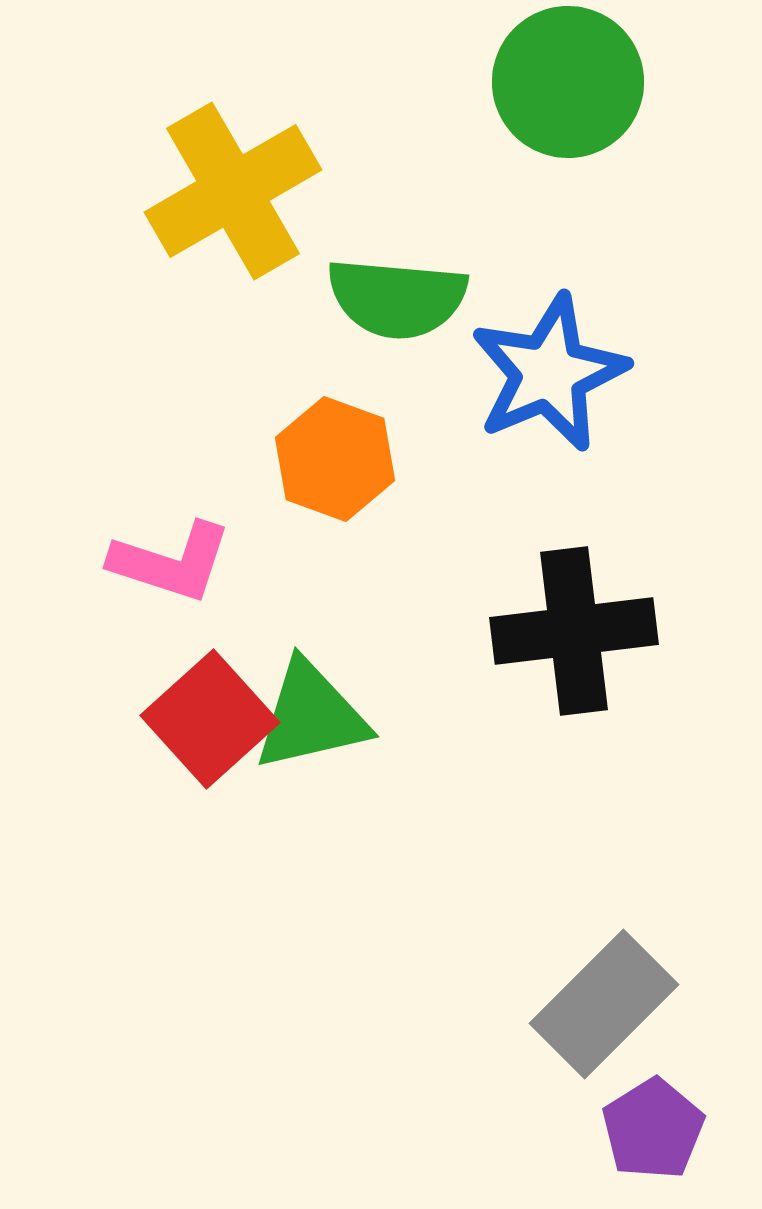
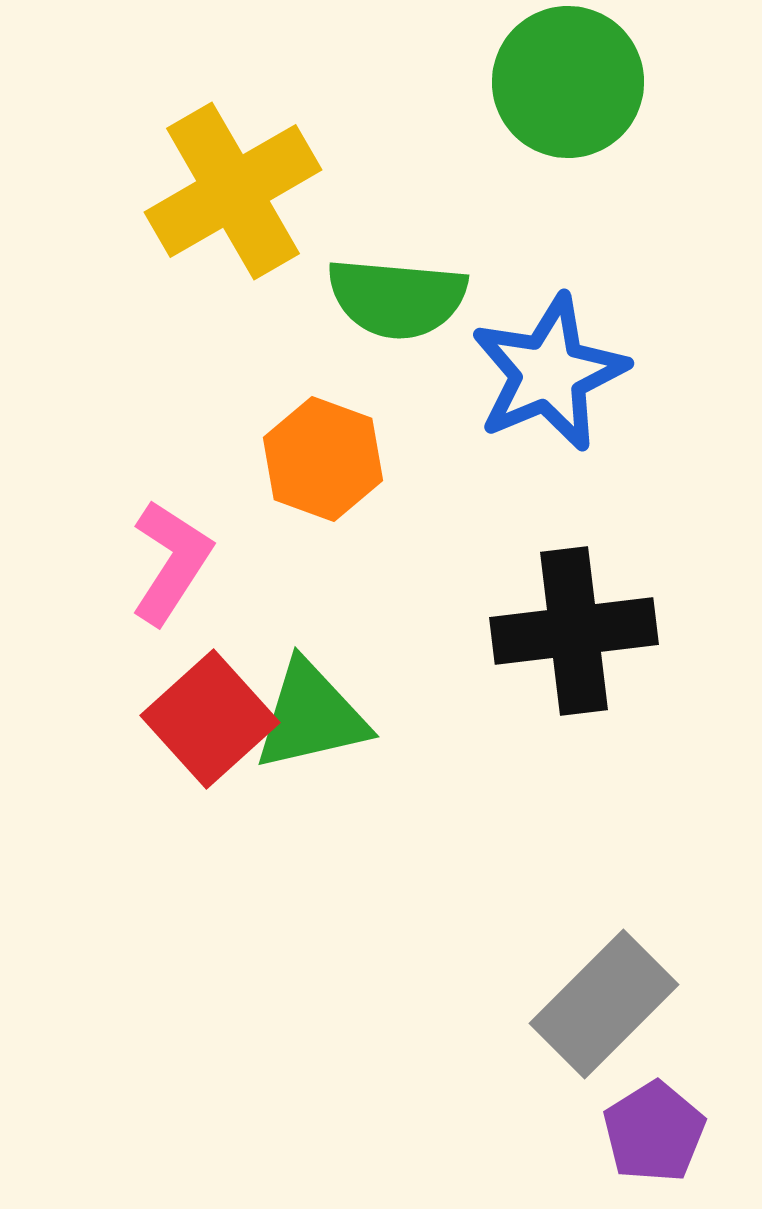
orange hexagon: moved 12 px left
pink L-shape: rotated 75 degrees counterclockwise
purple pentagon: moved 1 px right, 3 px down
